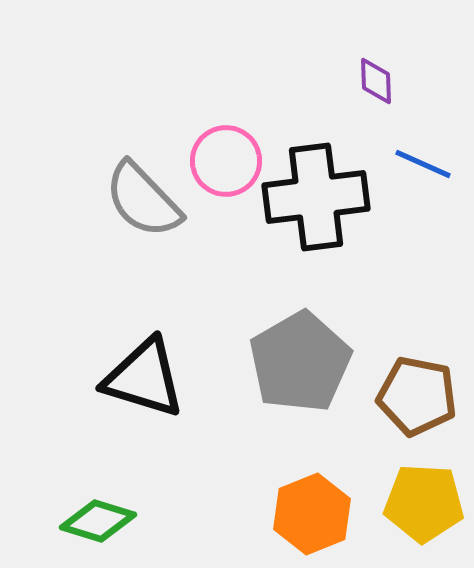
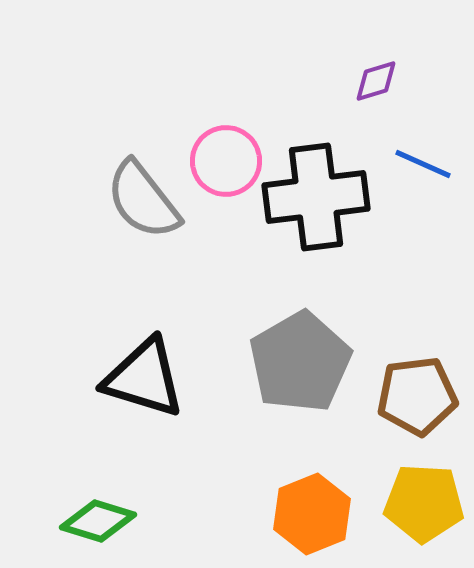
purple diamond: rotated 75 degrees clockwise
gray semicircle: rotated 6 degrees clockwise
brown pentagon: rotated 18 degrees counterclockwise
